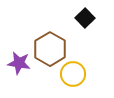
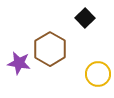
yellow circle: moved 25 px right
